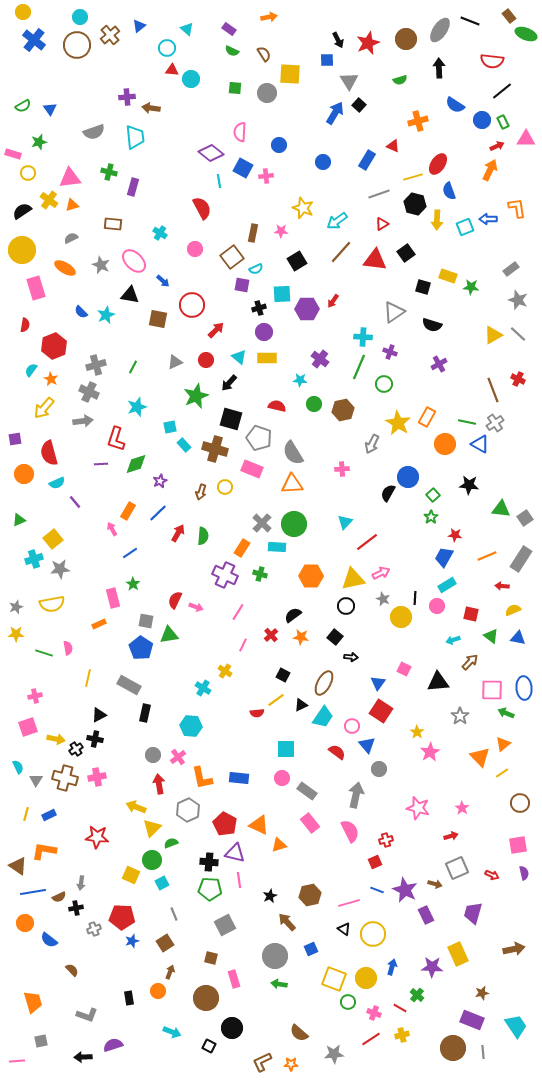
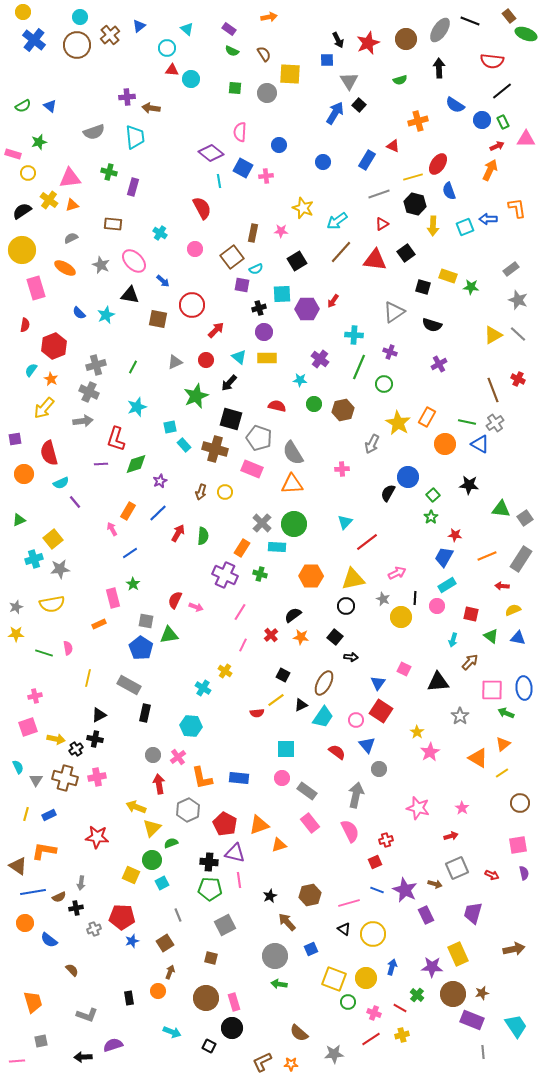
blue triangle at (50, 109): moved 3 px up; rotated 16 degrees counterclockwise
yellow arrow at (437, 220): moved 4 px left, 6 px down
blue semicircle at (81, 312): moved 2 px left, 1 px down
cyan cross at (363, 337): moved 9 px left, 2 px up
cyan semicircle at (57, 483): moved 4 px right
yellow circle at (225, 487): moved 5 px down
pink arrow at (381, 573): moved 16 px right
pink line at (238, 612): moved 2 px right
cyan arrow at (453, 640): rotated 56 degrees counterclockwise
pink circle at (352, 726): moved 4 px right, 6 px up
orange triangle at (480, 757): moved 2 px left, 1 px down; rotated 15 degrees counterclockwise
orange triangle at (259, 825): rotated 45 degrees counterclockwise
gray line at (174, 914): moved 4 px right, 1 px down
pink rectangle at (234, 979): moved 23 px down
brown circle at (453, 1048): moved 54 px up
